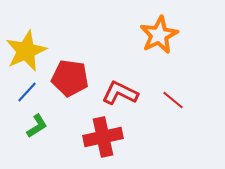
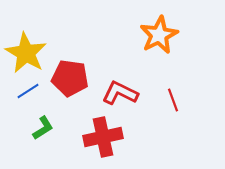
yellow star: moved 2 px down; rotated 18 degrees counterclockwise
blue line: moved 1 px right, 1 px up; rotated 15 degrees clockwise
red line: rotated 30 degrees clockwise
green L-shape: moved 6 px right, 2 px down
